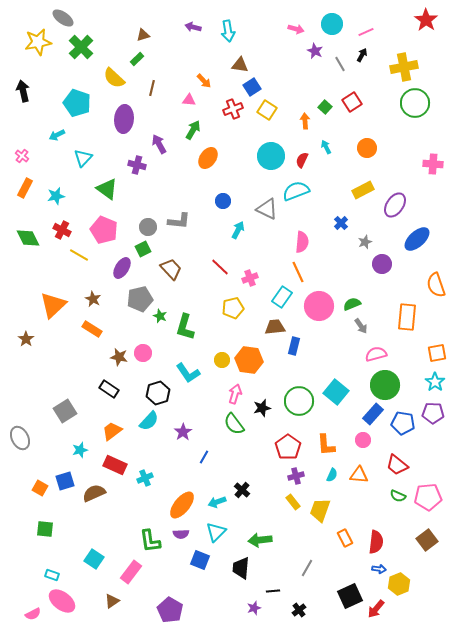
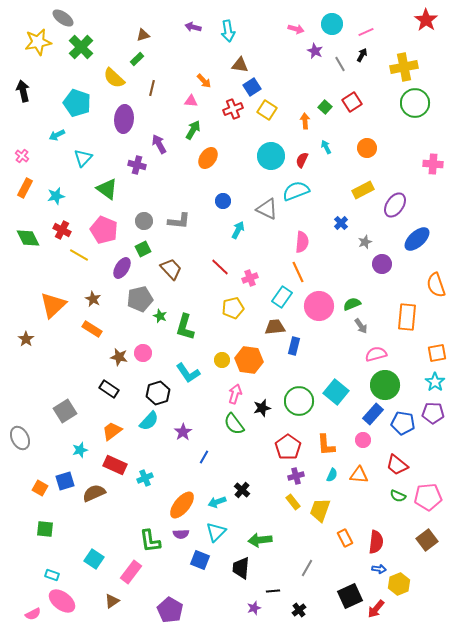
pink triangle at (189, 100): moved 2 px right, 1 px down
gray circle at (148, 227): moved 4 px left, 6 px up
